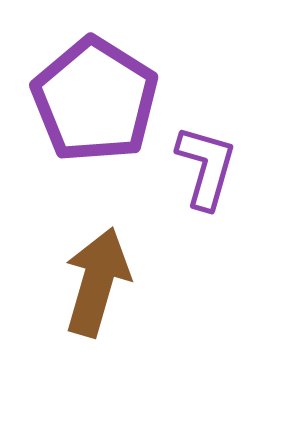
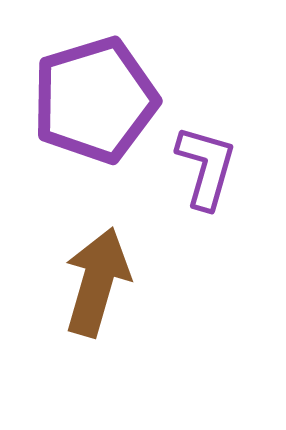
purple pentagon: rotated 23 degrees clockwise
